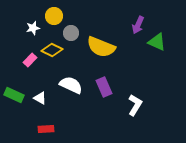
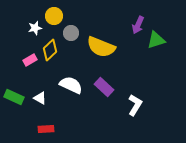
white star: moved 2 px right
green triangle: moved 1 px left, 2 px up; rotated 42 degrees counterclockwise
yellow diamond: moved 2 px left; rotated 70 degrees counterclockwise
pink rectangle: rotated 16 degrees clockwise
purple rectangle: rotated 24 degrees counterclockwise
green rectangle: moved 2 px down
